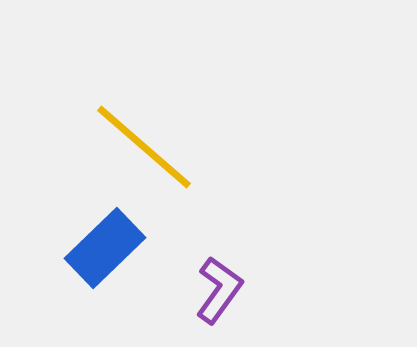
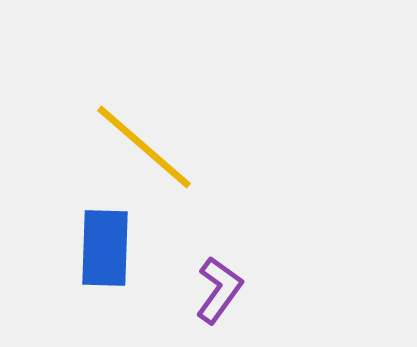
blue rectangle: rotated 44 degrees counterclockwise
